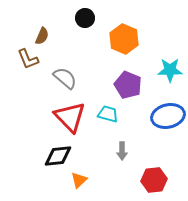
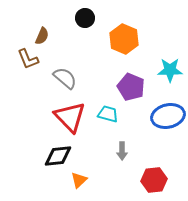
purple pentagon: moved 3 px right, 2 px down
